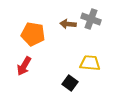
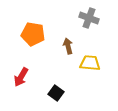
gray cross: moved 2 px left, 1 px up
brown arrow: moved 22 px down; rotated 70 degrees clockwise
red arrow: moved 3 px left, 11 px down
black square: moved 14 px left, 10 px down
